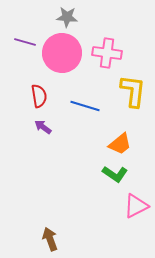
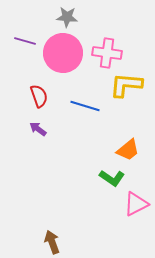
purple line: moved 1 px up
pink circle: moved 1 px right
yellow L-shape: moved 7 px left, 6 px up; rotated 92 degrees counterclockwise
red semicircle: rotated 10 degrees counterclockwise
purple arrow: moved 5 px left, 2 px down
orange trapezoid: moved 8 px right, 6 px down
green L-shape: moved 3 px left, 4 px down
pink triangle: moved 2 px up
brown arrow: moved 2 px right, 3 px down
